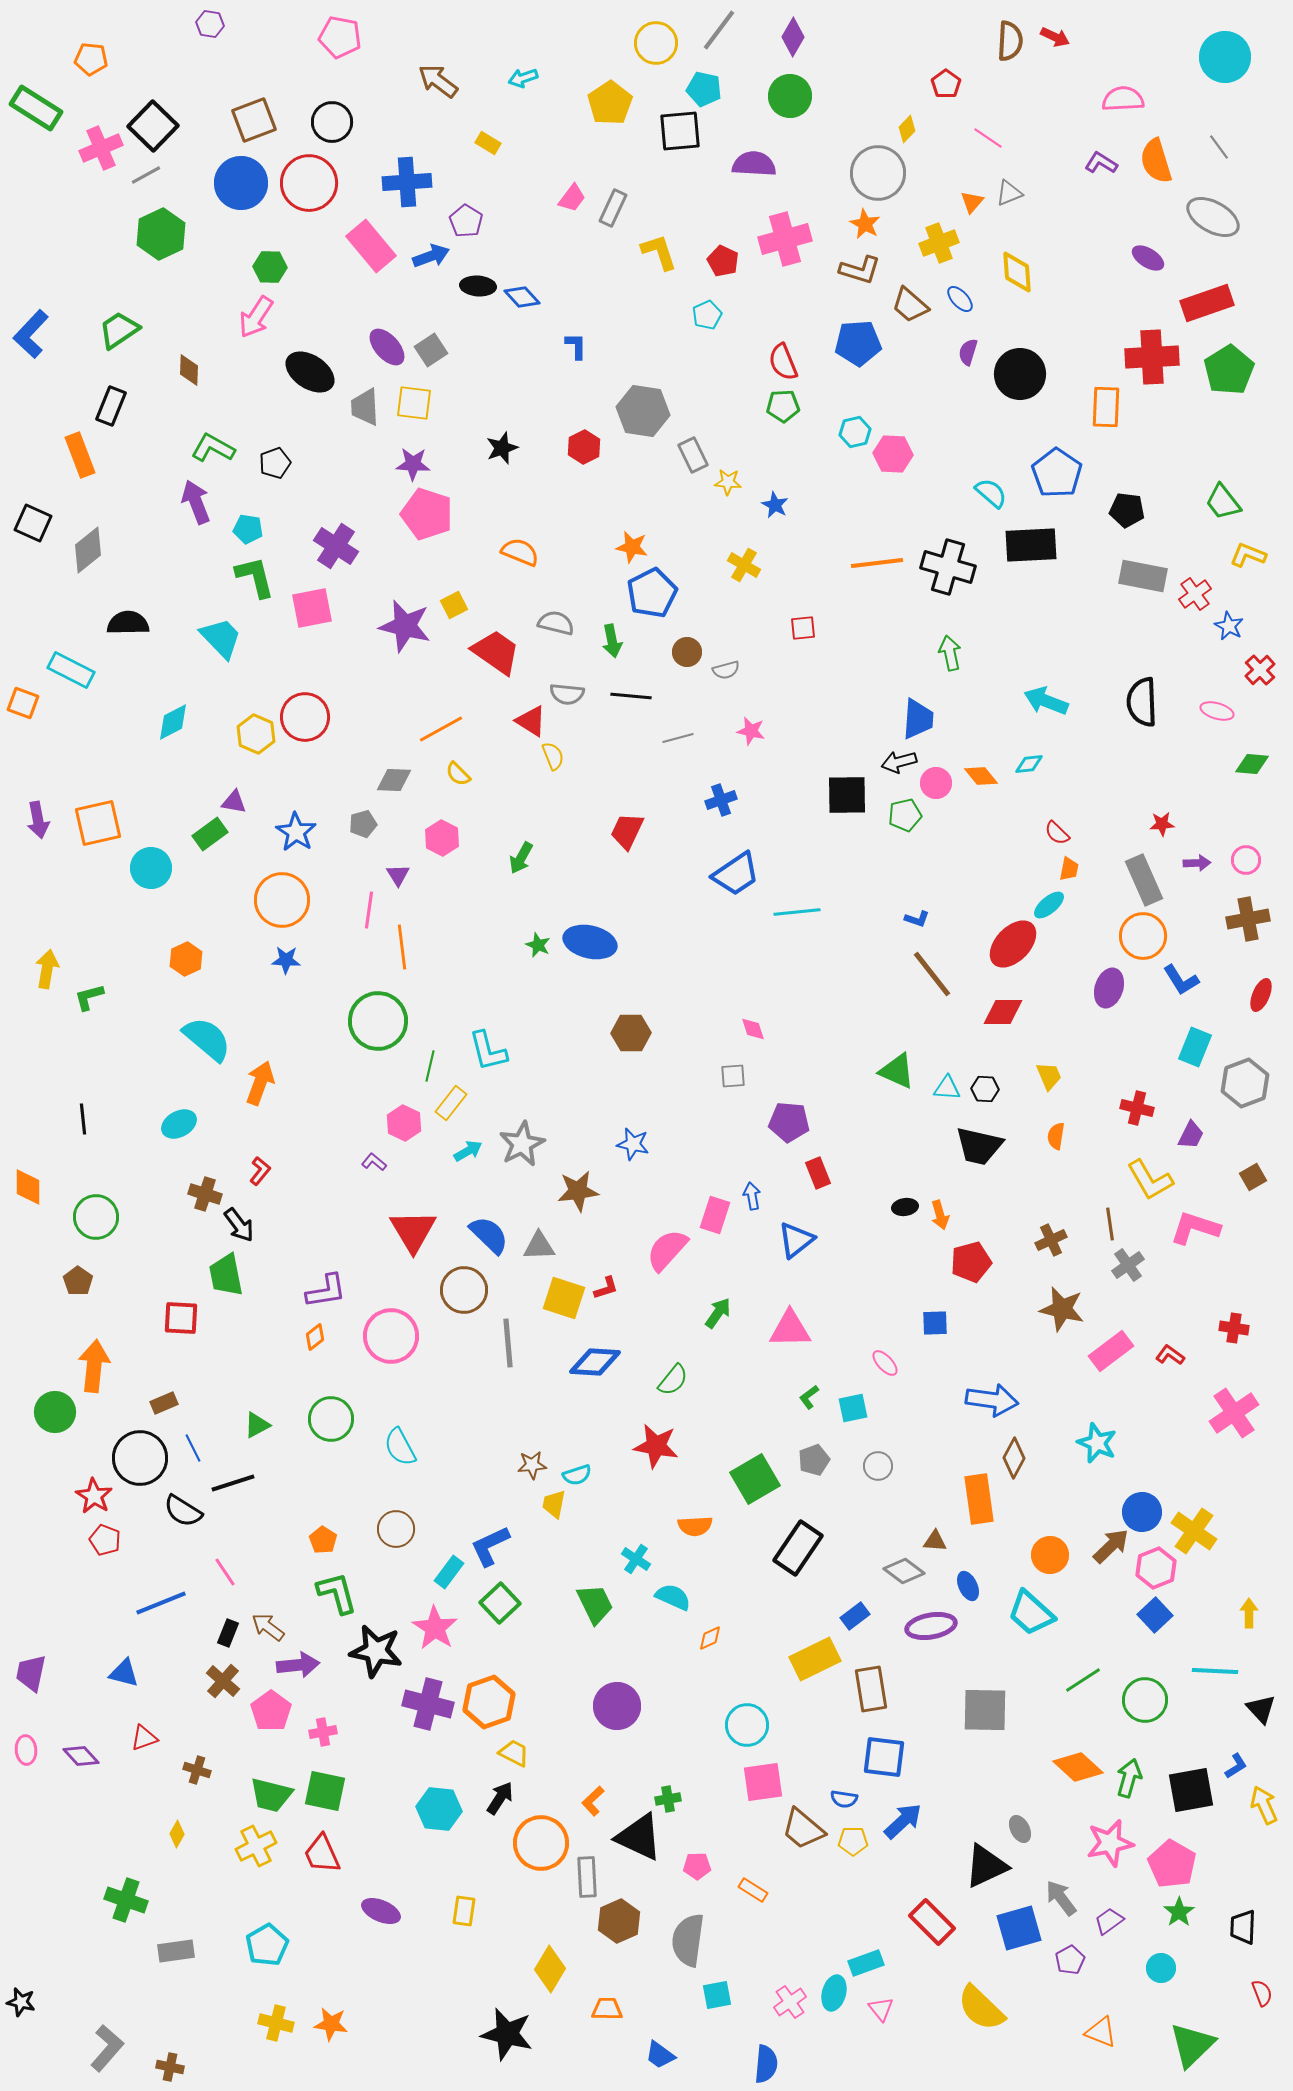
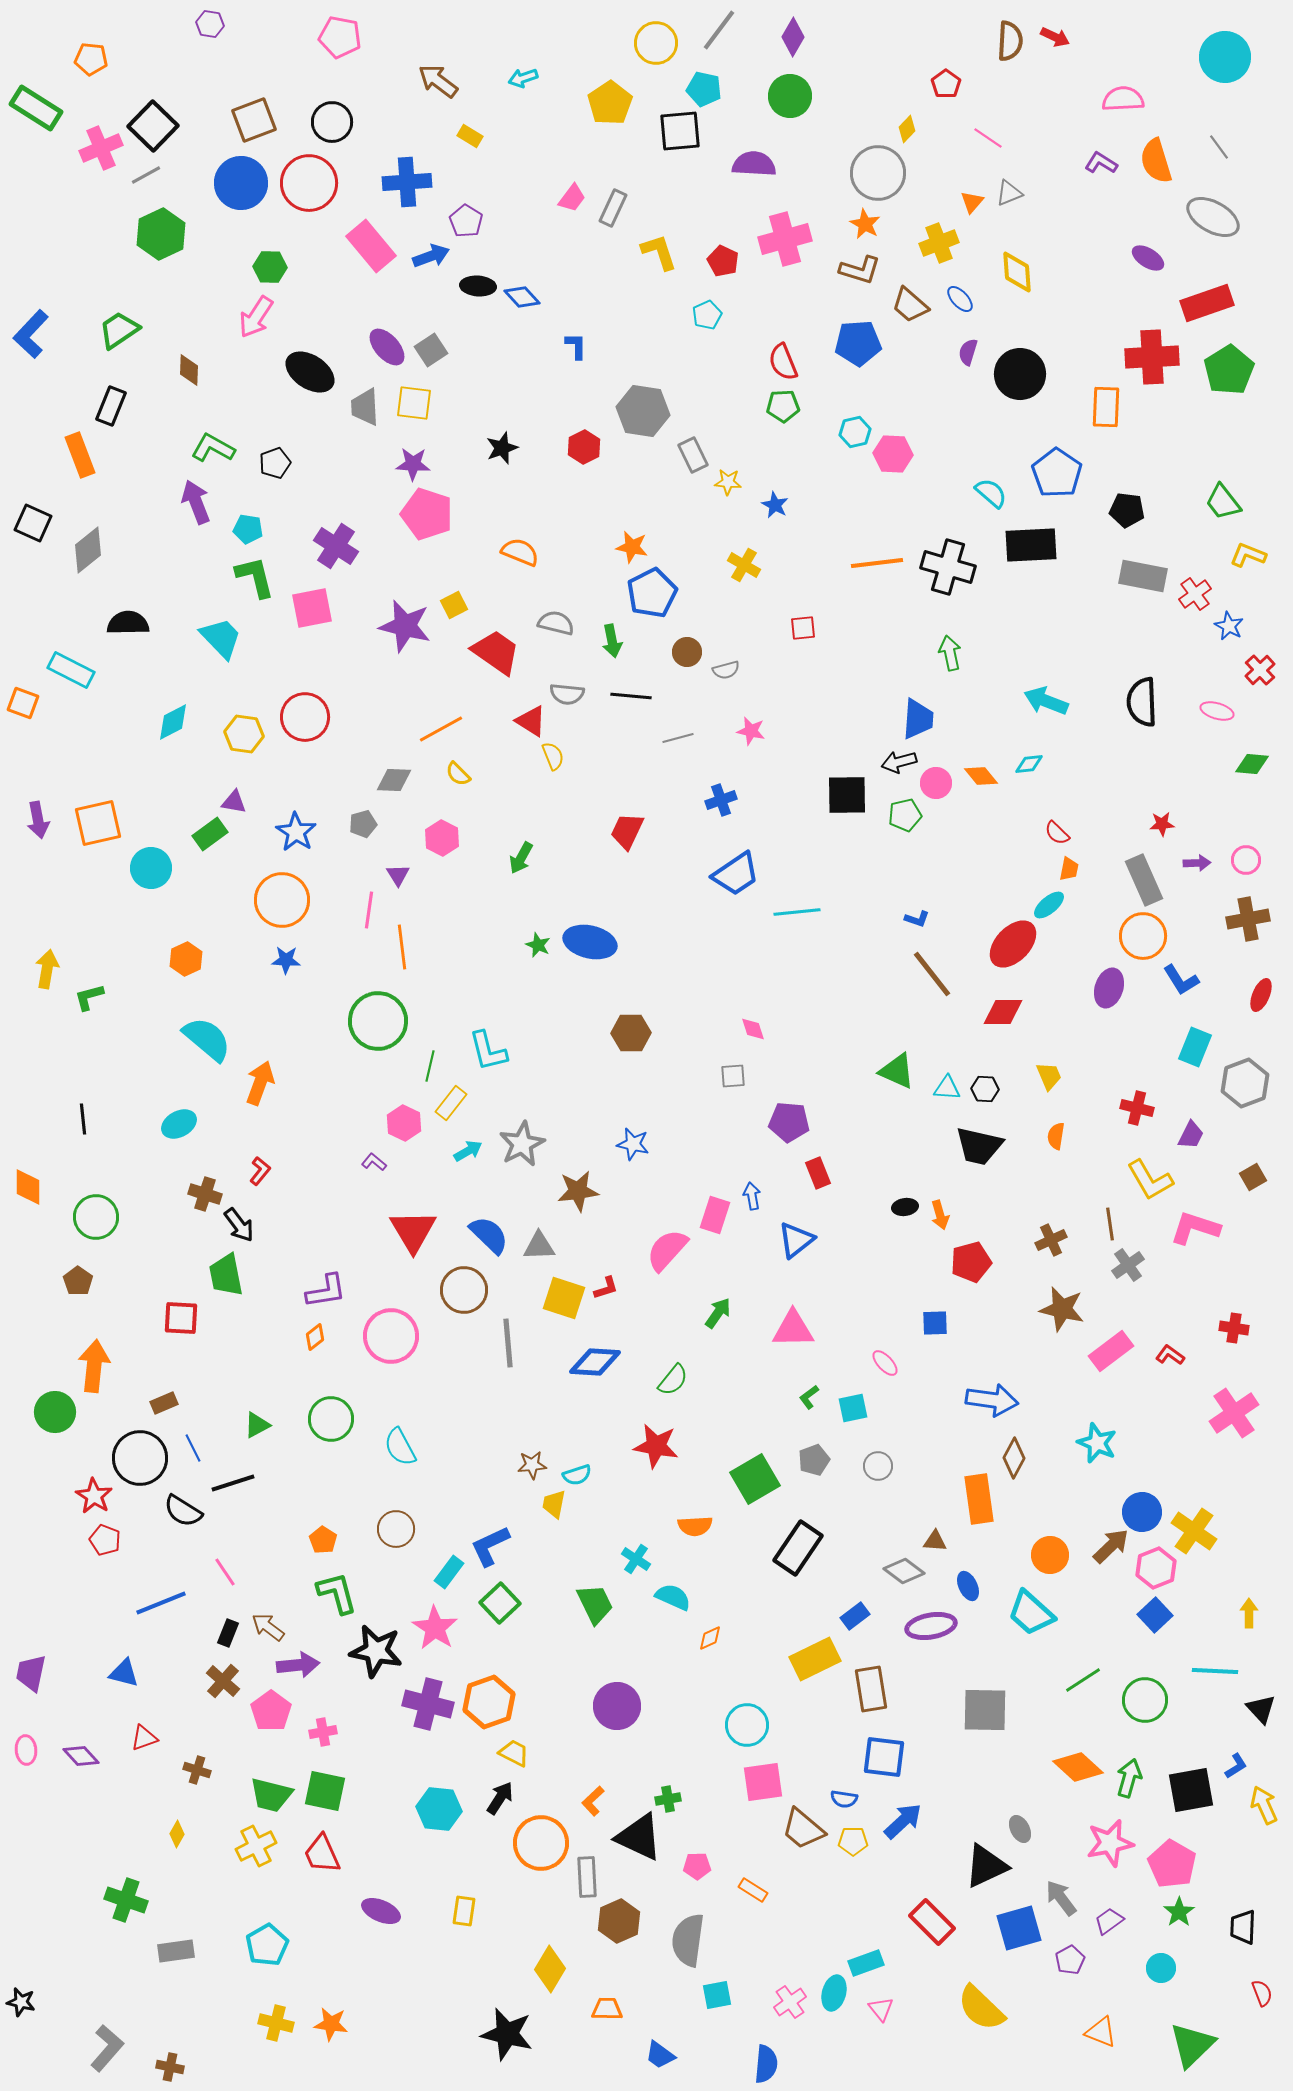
yellow rectangle at (488, 143): moved 18 px left, 7 px up
yellow hexagon at (256, 734): moved 12 px left; rotated 15 degrees counterclockwise
pink triangle at (790, 1329): moved 3 px right
